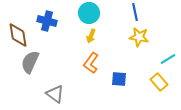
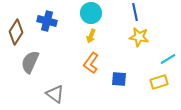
cyan circle: moved 2 px right
brown diamond: moved 2 px left, 3 px up; rotated 40 degrees clockwise
yellow rectangle: rotated 66 degrees counterclockwise
